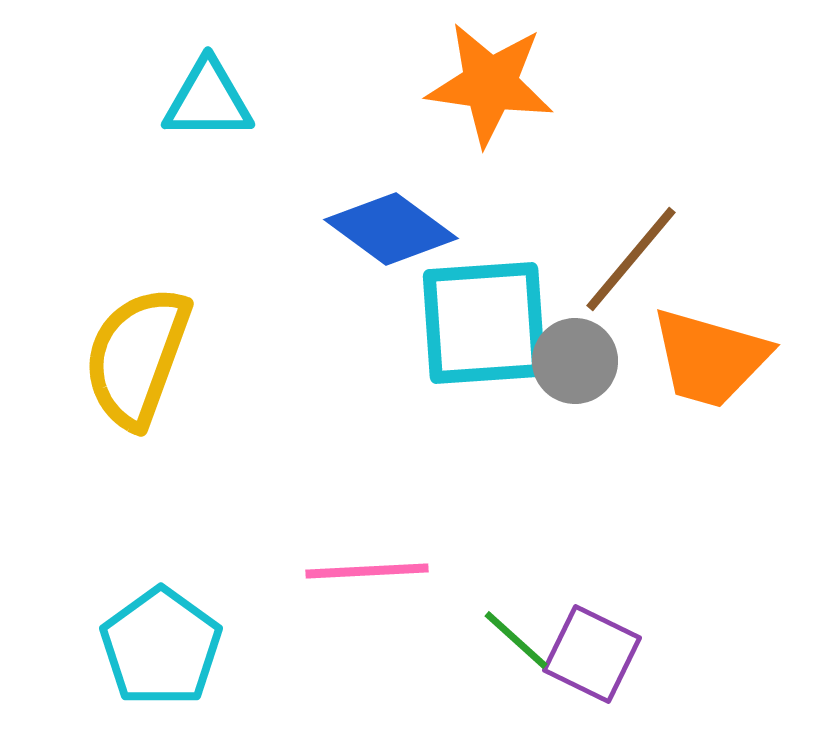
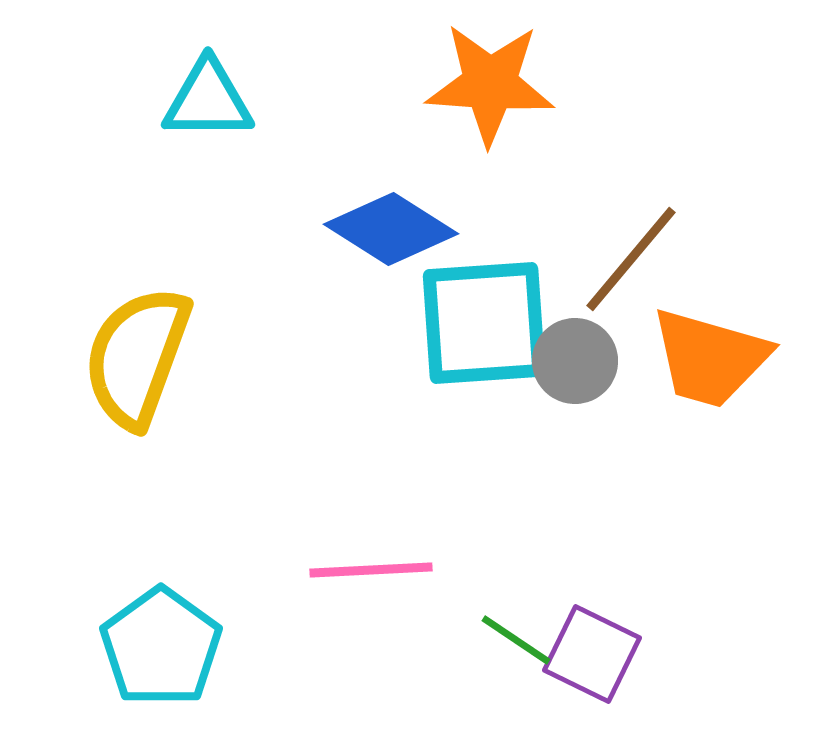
orange star: rotated 4 degrees counterclockwise
blue diamond: rotated 4 degrees counterclockwise
pink line: moved 4 px right, 1 px up
green line: rotated 8 degrees counterclockwise
